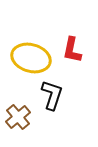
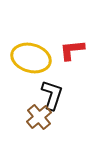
red L-shape: rotated 72 degrees clockwise
brown cross: moved 21 px right
